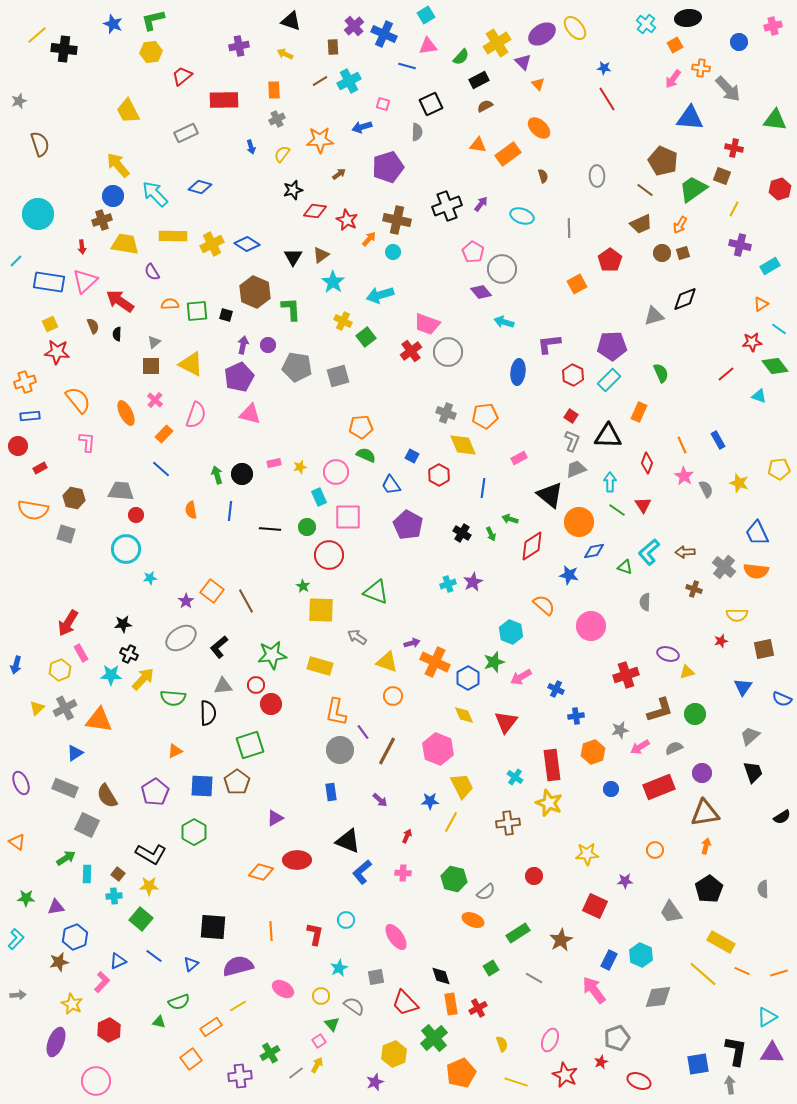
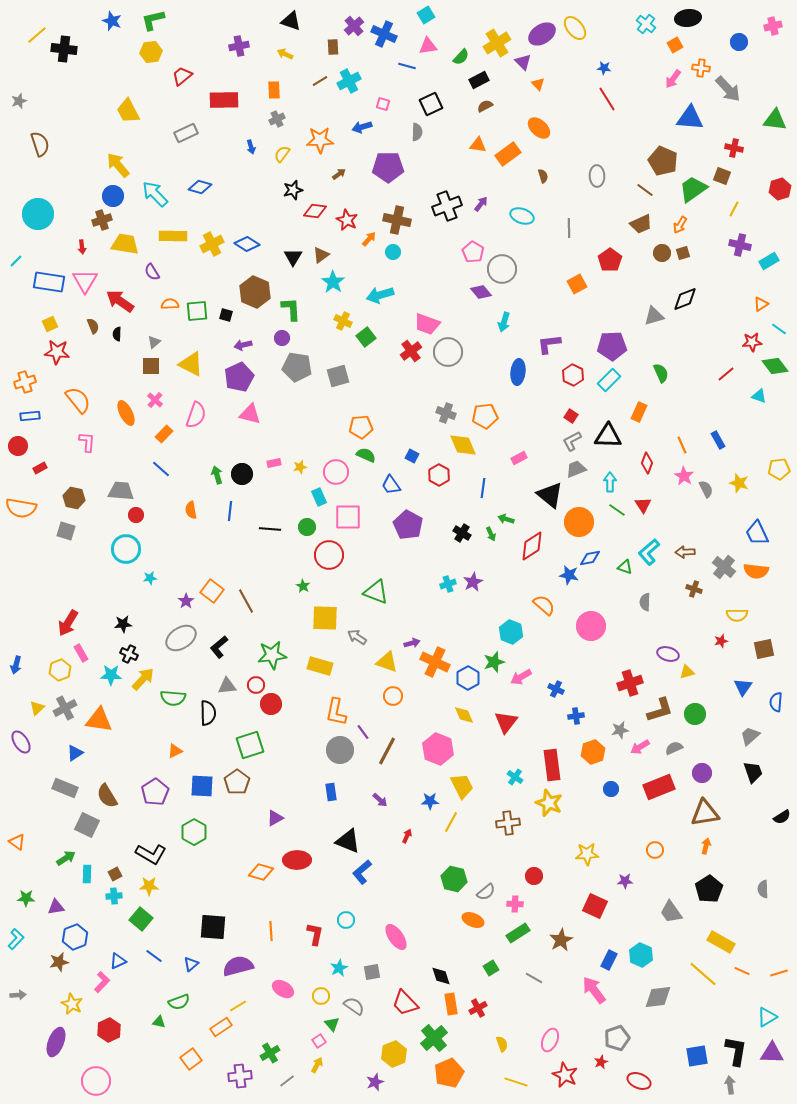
blue star at (113, 24): moved 1 px left, 3 px up
purple pentagon at (388, 167): rotated 16 degrees clockwise
cyan rectangle at (770, 266): moved 1 px left, 5 px up
pink triangle at (85, 281): rotated 16 degrees counterclockwise
cyan arrow at (504, 322): rotated 90 degrees counterclockwise
purple arrow at (243, 345): rotated 114 degrees counterclockwise
purple circle at (268, 345): moved 14 px right, 7 px up
gray L-shape at (572, 441): rotated 140 degrees counterclockwise
orange semicircle at (33, 510): moved 12 px left, 2 px up
green arrow at (510, 519): moved 4 px left
gray square at (66, 534): moved 3 px up
blue diamond at (594, 551): moved 4 px left, 7 px down
yellow square at (321, 610): moved 4 px right, 8 px down
red cross at (626, 675): moved 4 px right, 8 px down
gray triangle at (223, 686): moved 4 px right
blue semicircle at (782, 699): moved 6 px left, 3 px down; rotated 72 degrees clockwise
purple ellipse at (21, 783): moved 41 px up; rotated 10 degrees counterclockwise
pink cross at (403, 873): moved 112 px right, 31 px down
brown square at (118, 874): moved 3 px left; rotated 24 degrees clockwise
gray square at (376, 977): moved 4 px left, 5 px up
orange rectangle at (211, 1027): moved 10 px right
blue square at (698, 1064): moved 1 px left, 8 px up
gray line at (296, 1073): moved 9 px left, 8 px down
orange pentagon at (461, 1073): moved 12 px left
